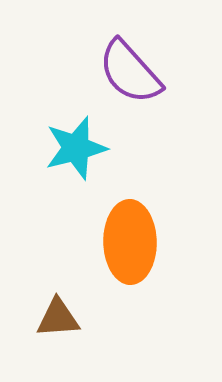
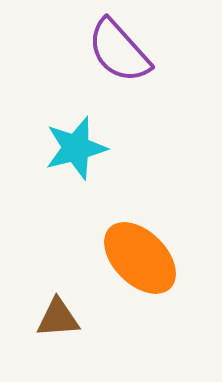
purple semicircle: moved 11 px left, 21 px up
orange ellipse: moved 10 px right, 16 px down; rotated 44 degrees counterclockwise
